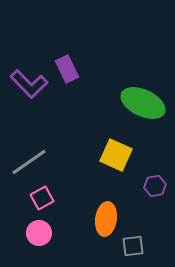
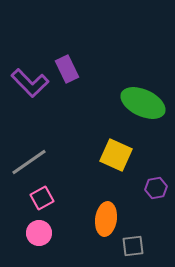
purple L-shape: moved 1 px right, 1 px up
purple hexagon: moved 1 px right, 2 px down
